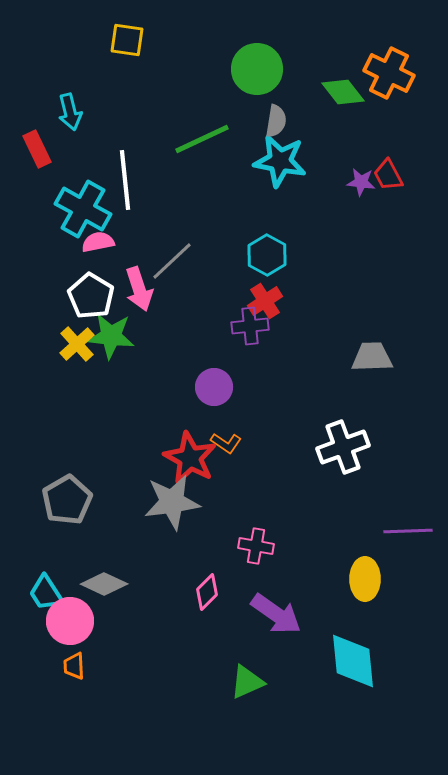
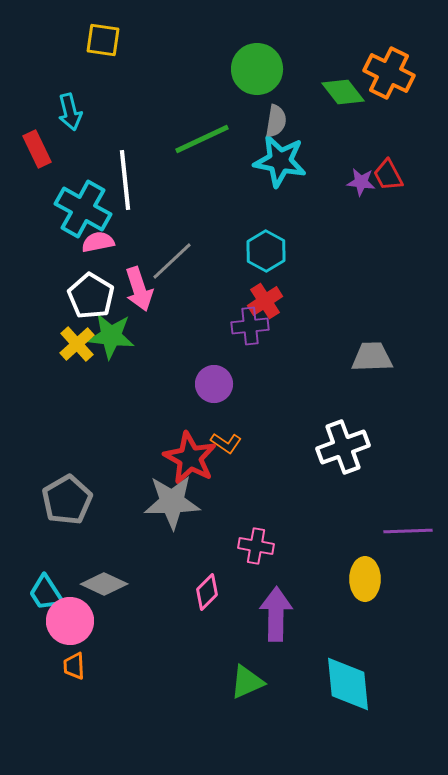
yellow square: moved 24 px left
cyan hexagon: moved 1 px left, 4 px up
purple circle: moved 3 px up
gray star: rotated 6 degrees clockwise
purple arrow: rotated 124 degrees counterclockwise
cyan diamond: moved 5 px left, 23 px down
